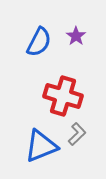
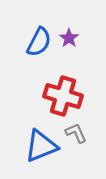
purple star: moved 7 px left, 2 px down
gray L-shape: moved 1 px left, 1 px up; rotated 70 degrees counterclockwise
